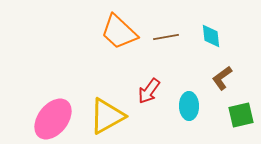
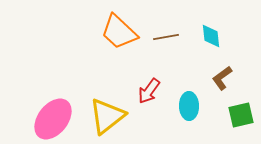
yellow triangle: rotated 9 degrees counterclockwise
